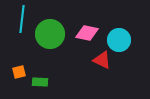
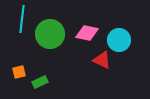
green rectangle: rotated 28 degrees counterclockwise
